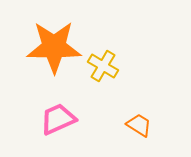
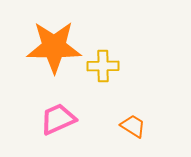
yellow cross: rotated 32 degrees counterclockwise
orange trapezoid: moved 6 px left, 1 px down
